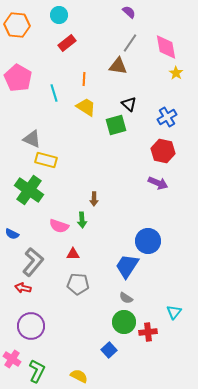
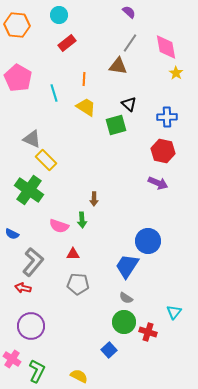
blue cross: rotated 30 degrees clockwise
yellow rectangle: rotated 30 degrees clockwise
red cross: rotated 24 degrees clockwise
